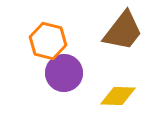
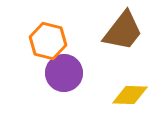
yellow diamond: moved 12 px right, 1 px up
